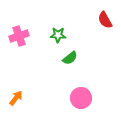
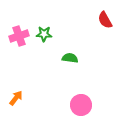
green star: moved 14 px left, 1 px up
green semicircle: rotated 133 degrees counterclockwise
pink circle: moved 7 px down
